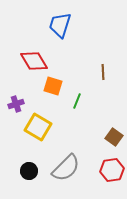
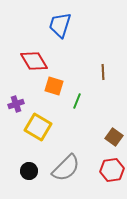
orange square: moved 1 px right
